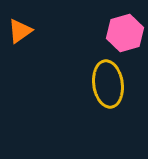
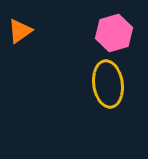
pink hexagon: moved 11 px left
